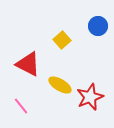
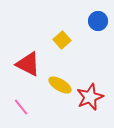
blue circle: moved 5 px up
pink line: moved 1 px down
